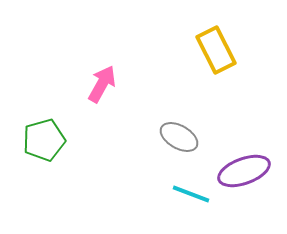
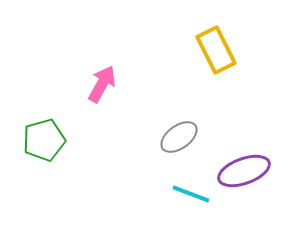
gray ellipse: rotated 66 degrees counterclockwise
